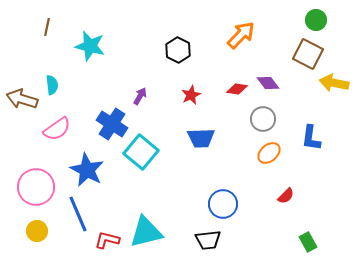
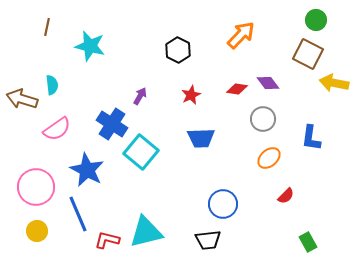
orange ellipse: moved 5 px down
